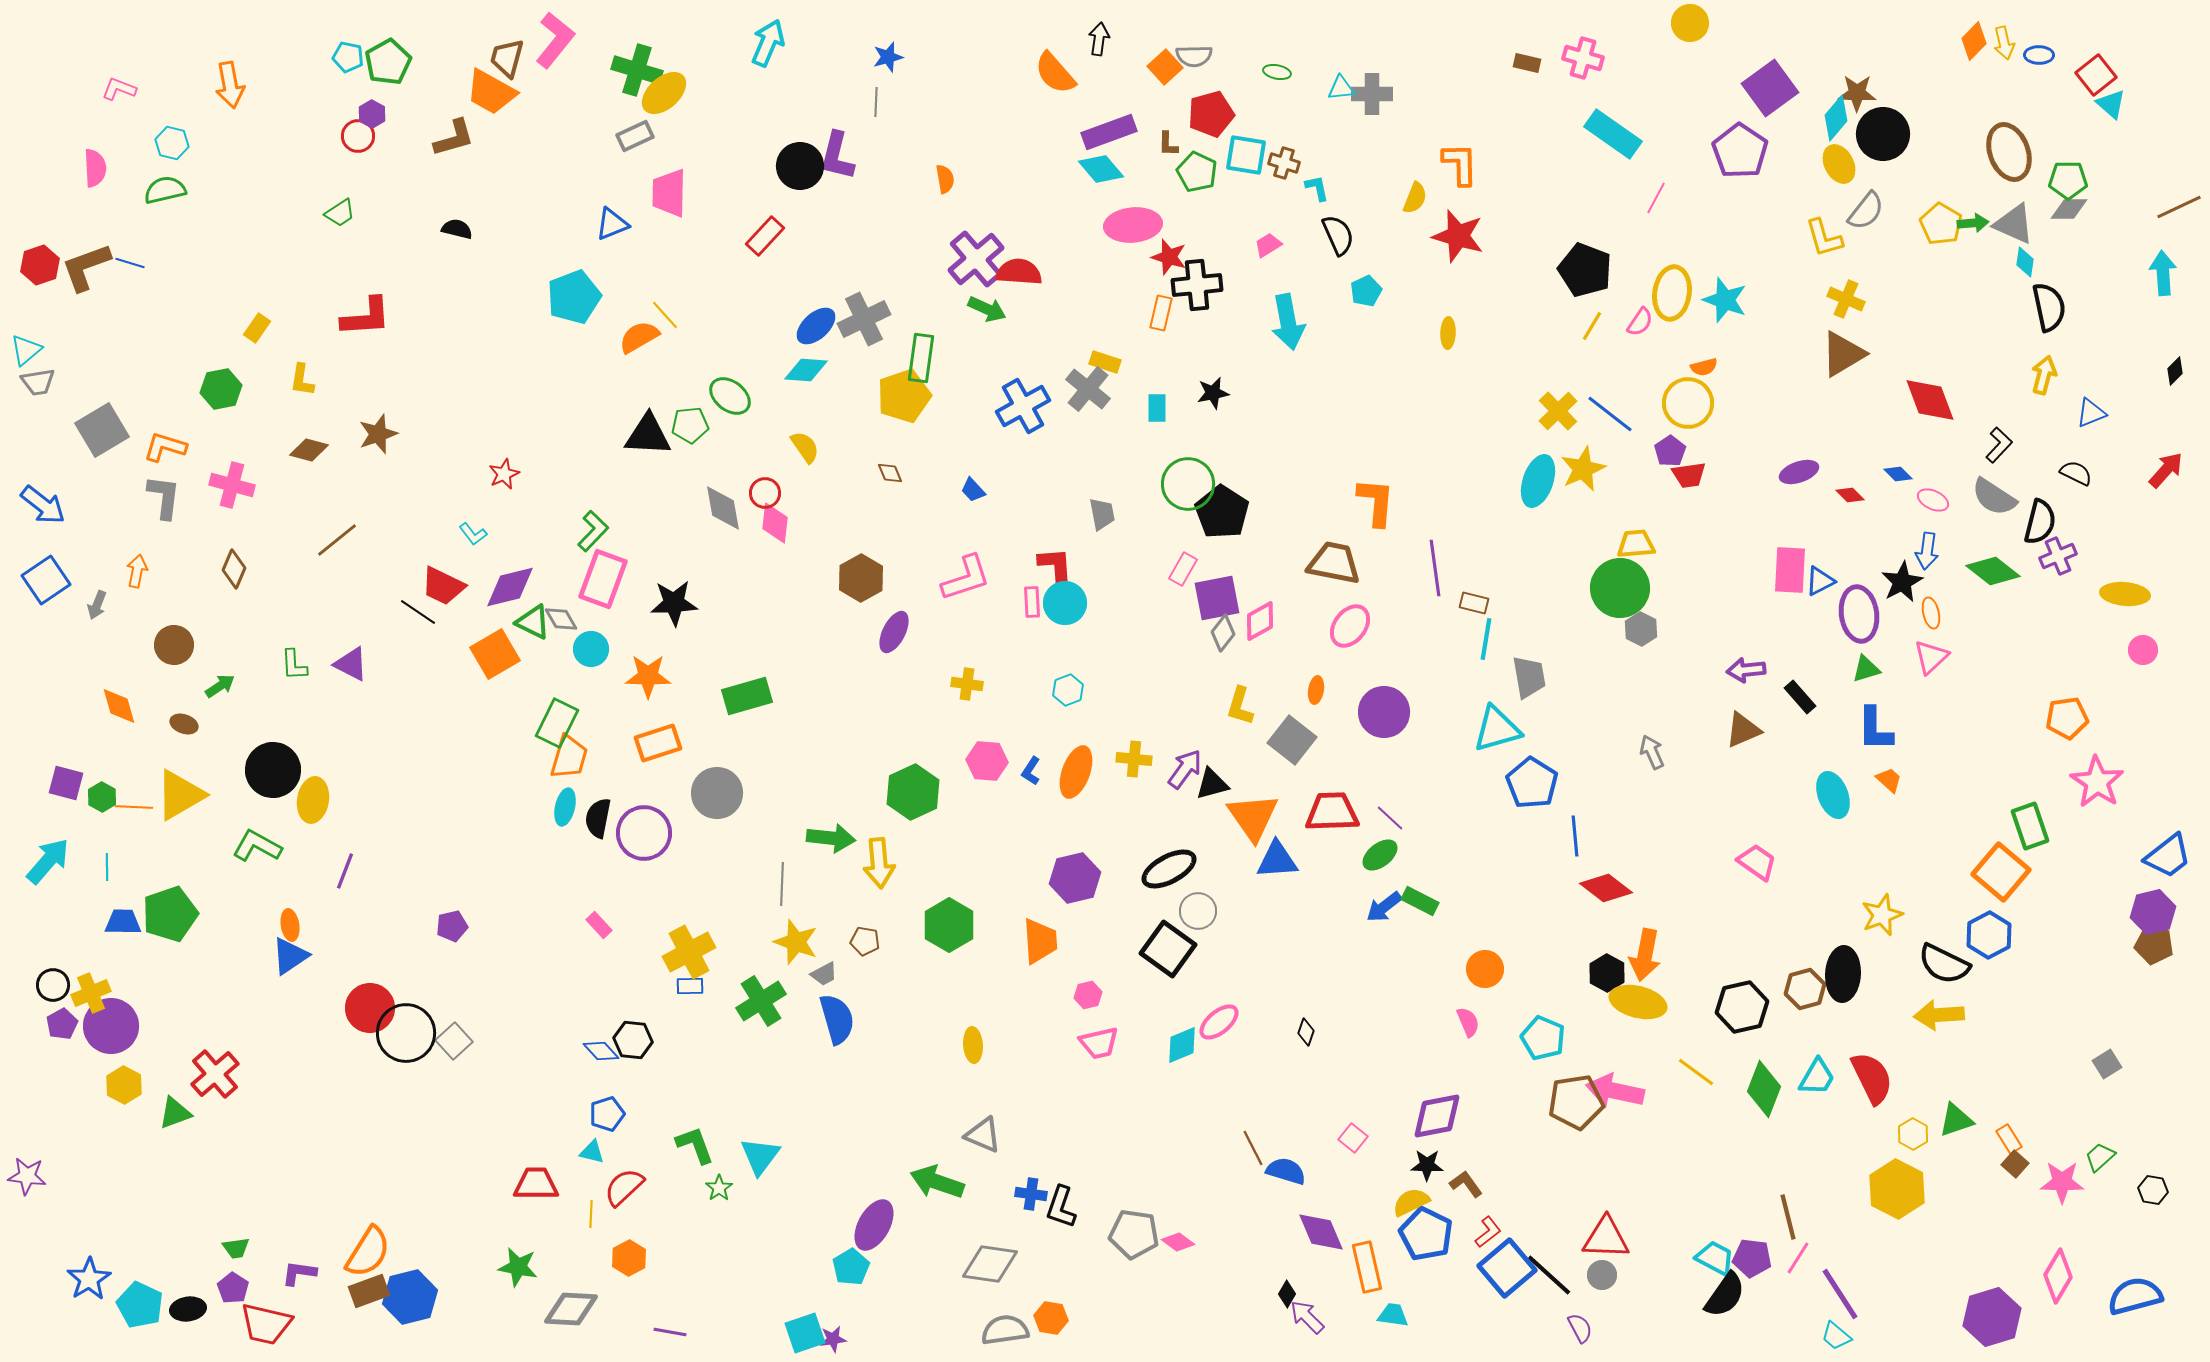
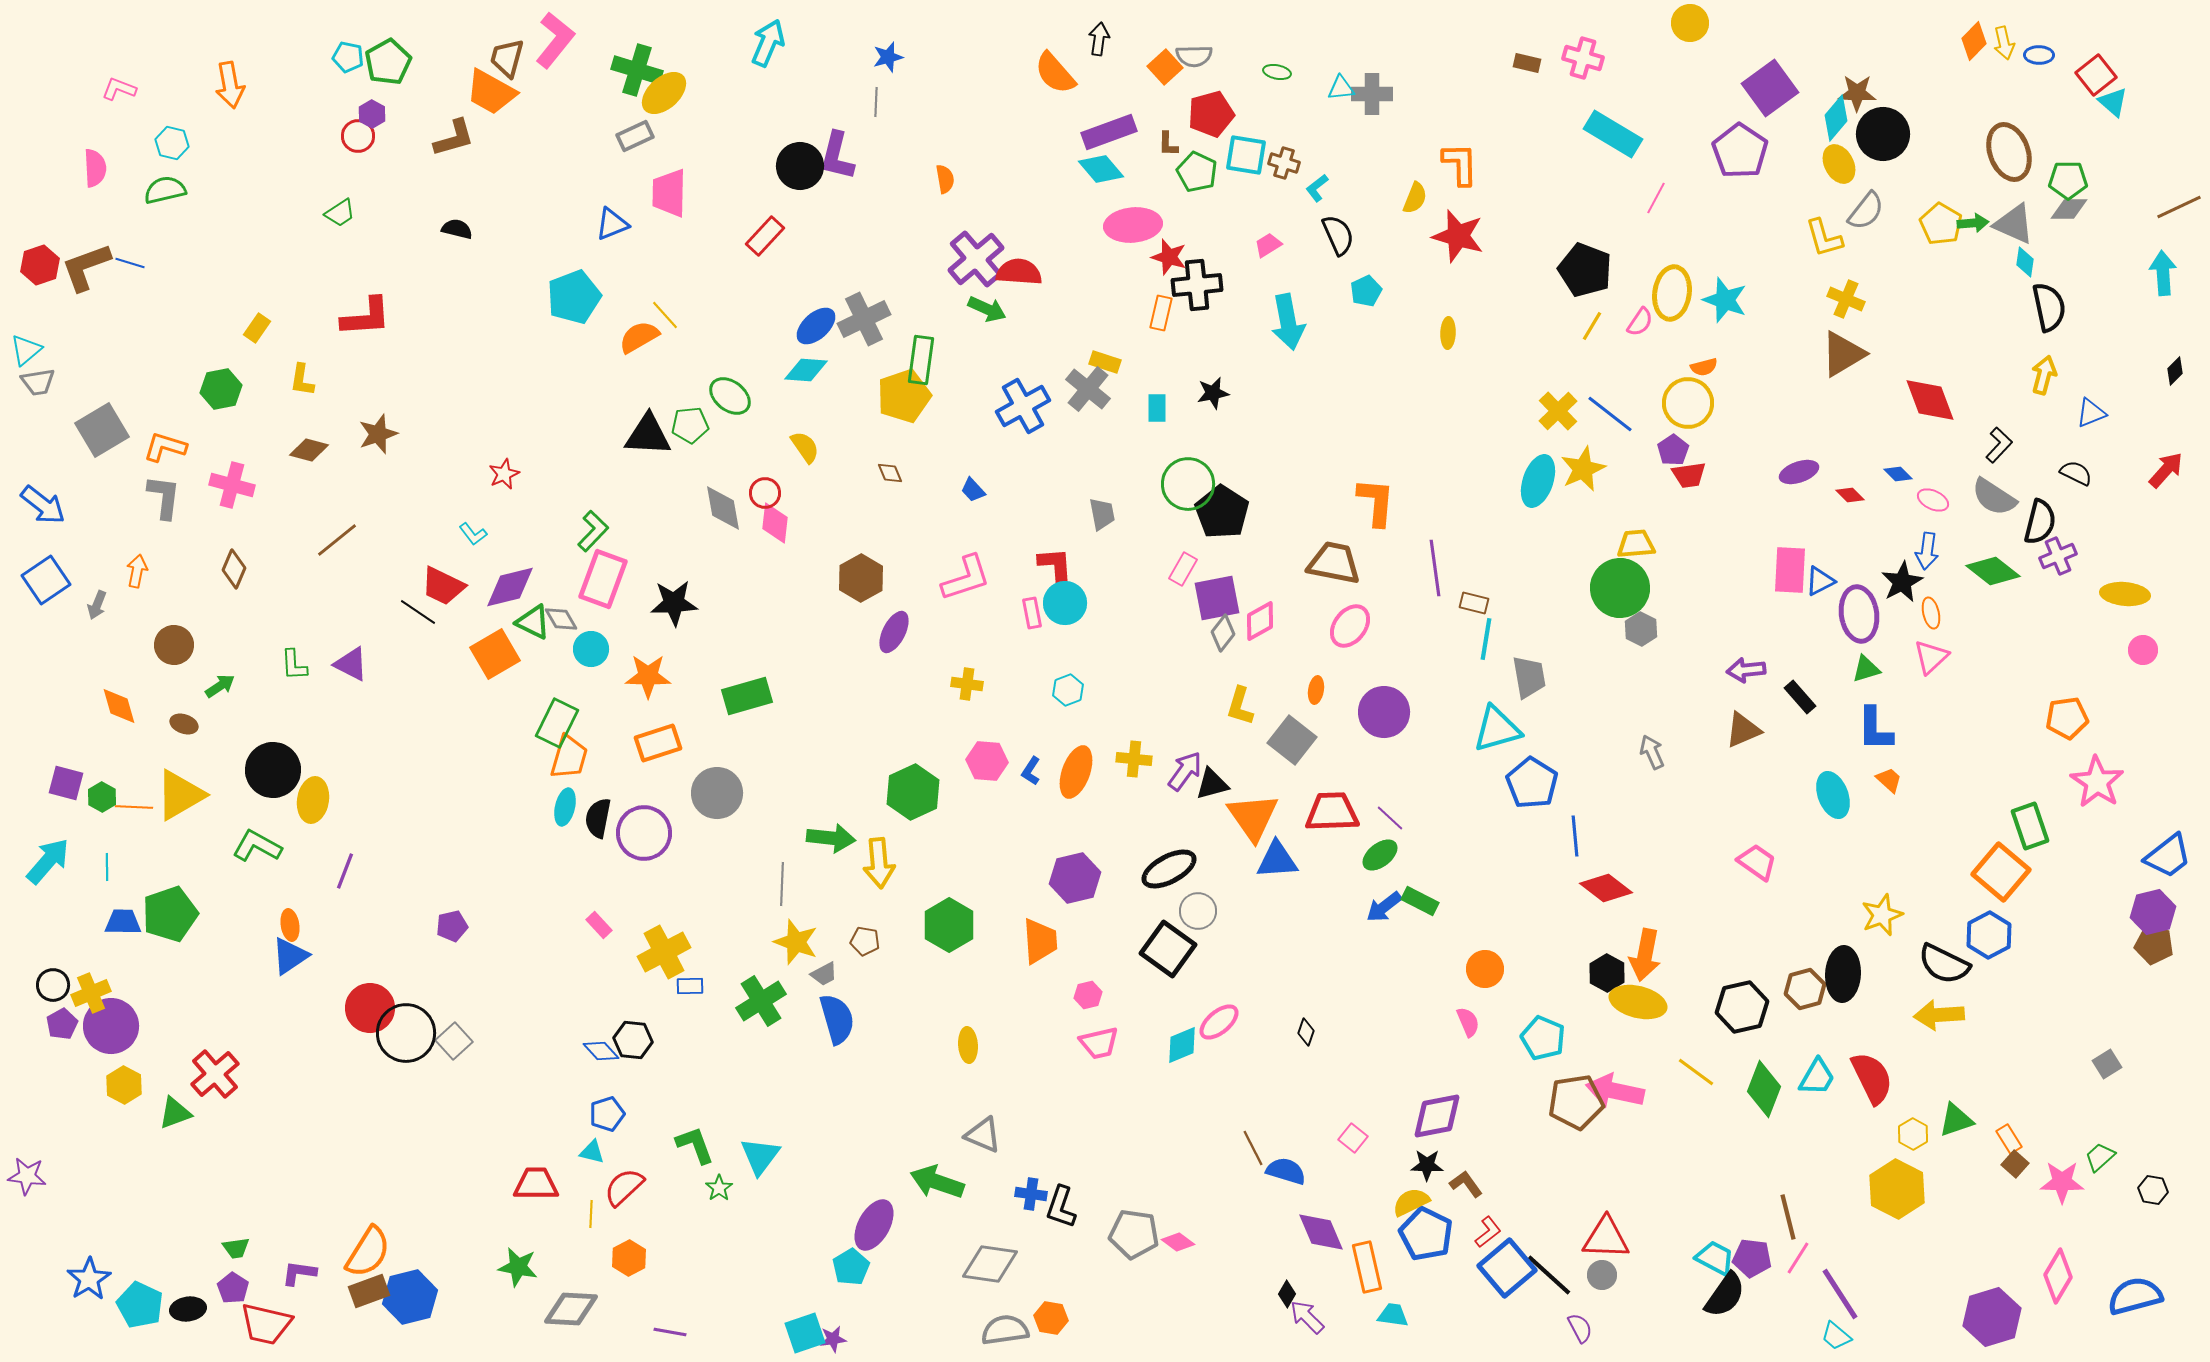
cyan triangle at (2111, 104): moved 2 px right, 2 px up
cyan rectangle at (1613, 134): rotated 4 degrees counterclockwise
cyan L-shape at (1317, 188): rotated 116 degrees counterclockwise
green rectangle at (921, 358): moved 2 px down
purple pentagon at (1670, 451): moved 3 px right, 1 px up
pink rectangle at (1032, 602): moved 11 px down; rotated 8 degrees counterclockwise
purple arrow at (1185, 769): moved 2 px down
yellow cross at (689, 952): moved 25 px left
yellow ellipse at (973, 1045): moved 5 px left
